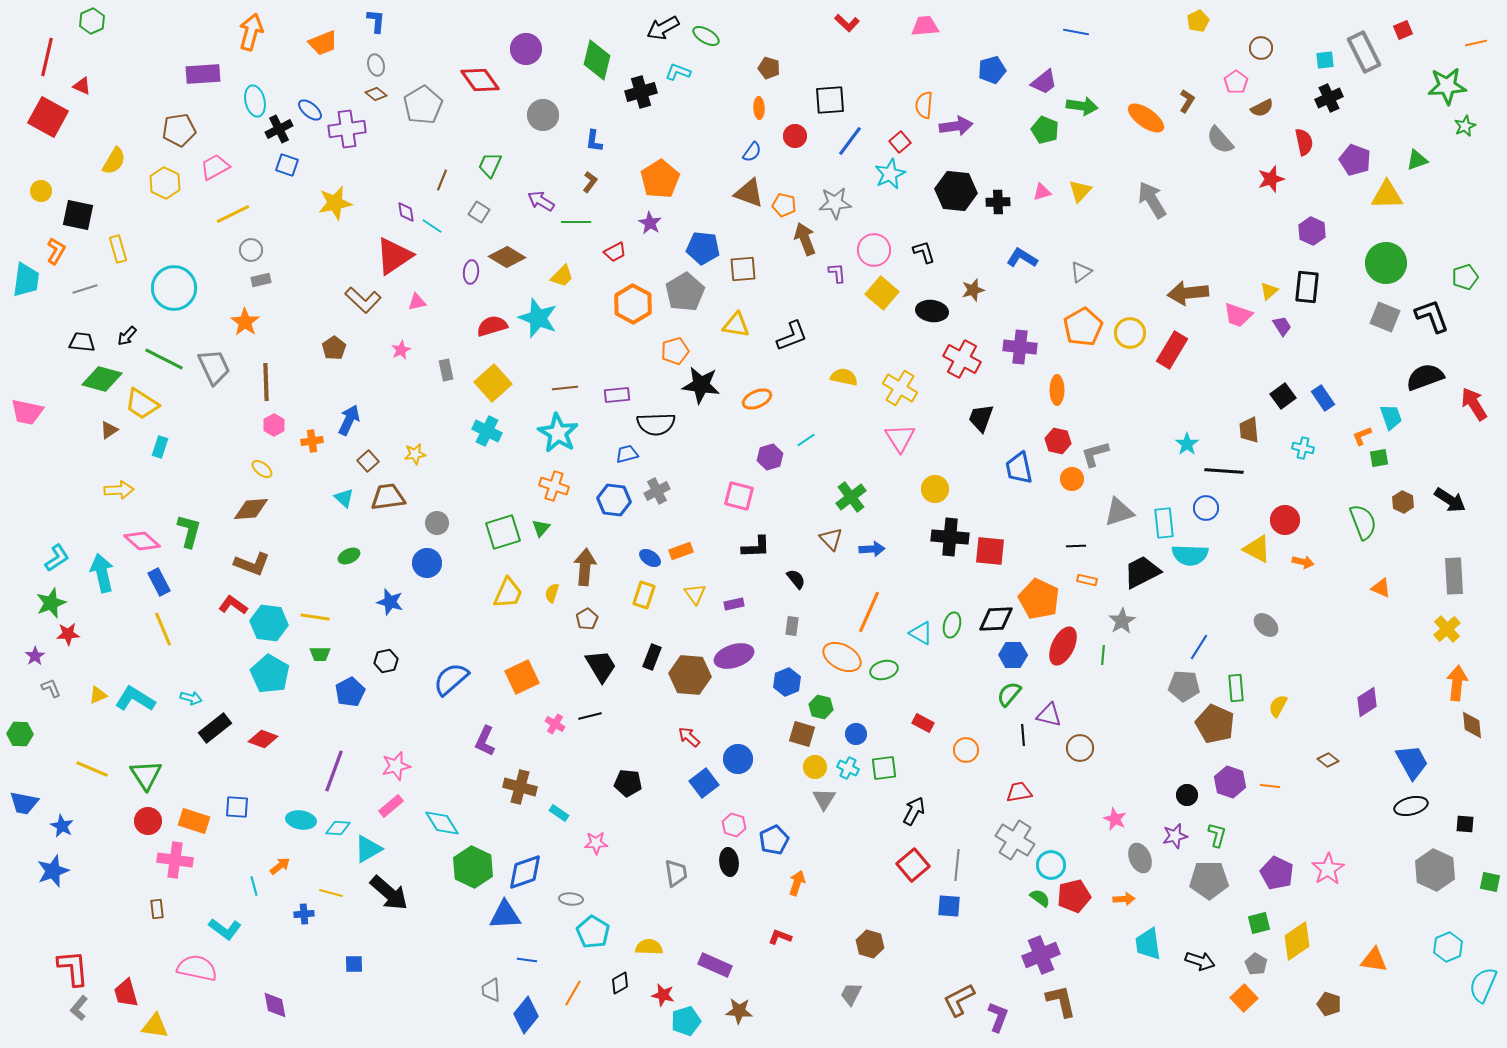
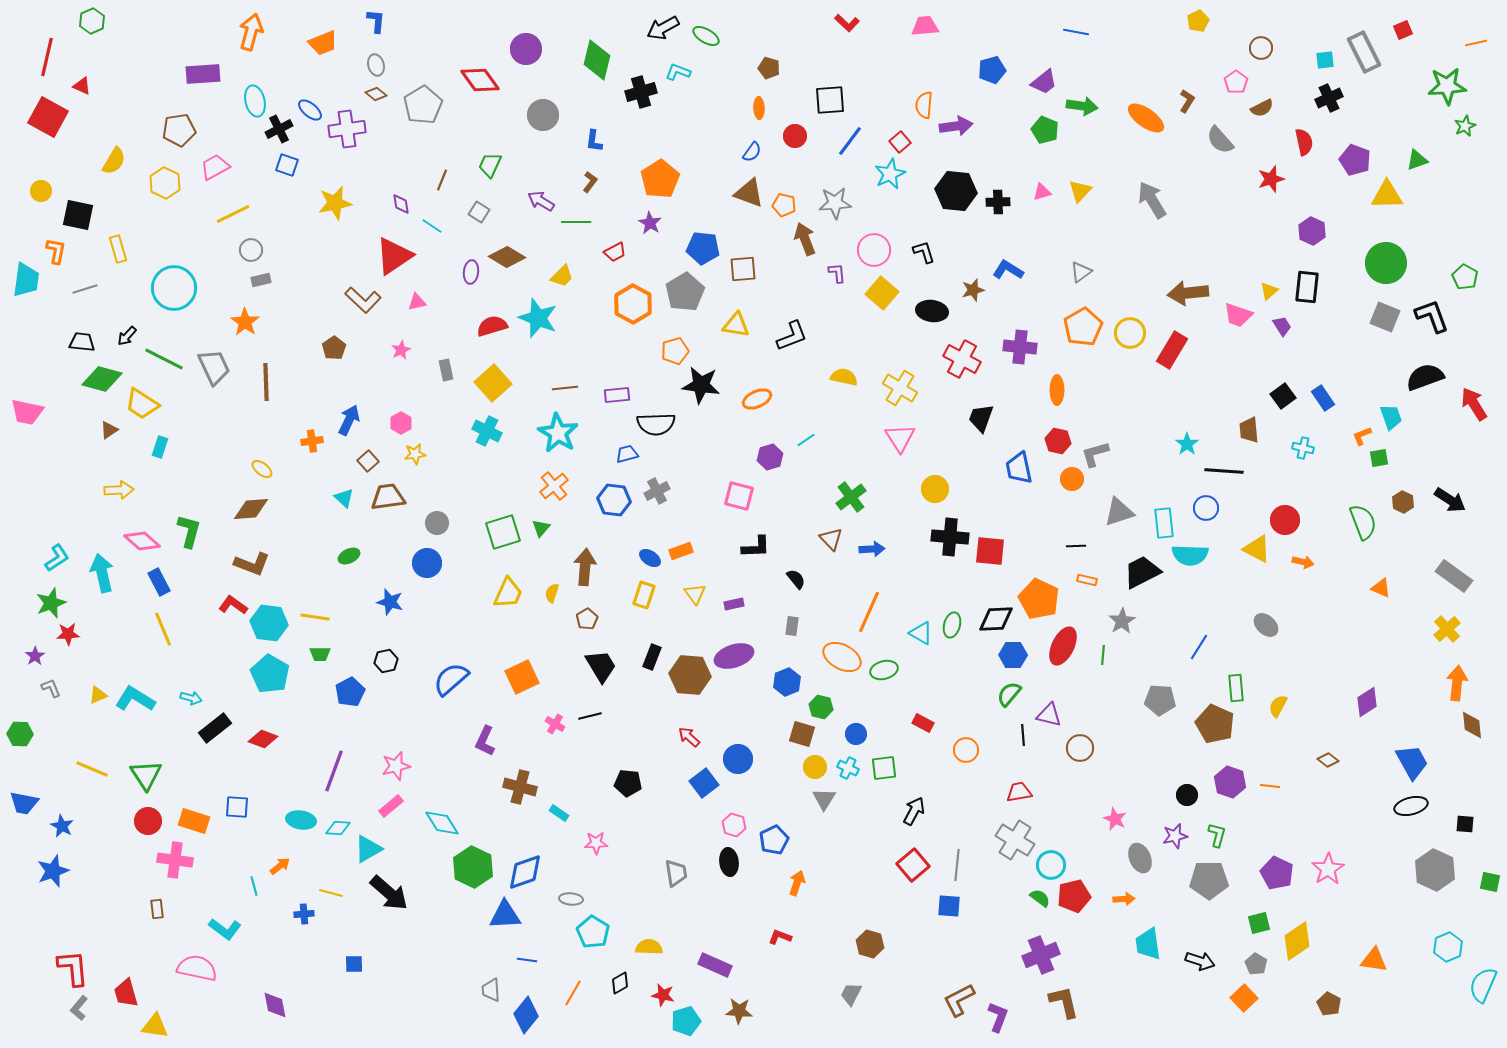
purple diamond at (406, 212): moved 5 px left, 8 px up
orange L-shape at (56, 251): rotated 20 degrees counterclockwise
blue L-shape at (1022, 258): moved 14 px left, 12 px down
green pentagon at (1465, 277): rotated 25 degrees counterclockwise
pink hexagon at (274, 425): moved 127 px right, 2 px up
orange cross at (554, 486): rotated 32 degrees clockwise
gray rectangle at (1454, 576): rotated 51 degrees counterclockwise
gray pentagon at (1184, 686): moved 24 px left, 14 px down
brown L-shape at (1061, 1001): moved 3 px right, 1 px down
brown pentagon at (1329, 1004): rotated 10 degrees clockwise
